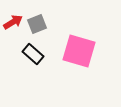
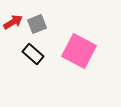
pink square: rotated 12 degrees clockwise
